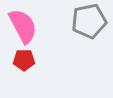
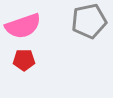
pink semicircle: rotated 99 degrees clockwise
